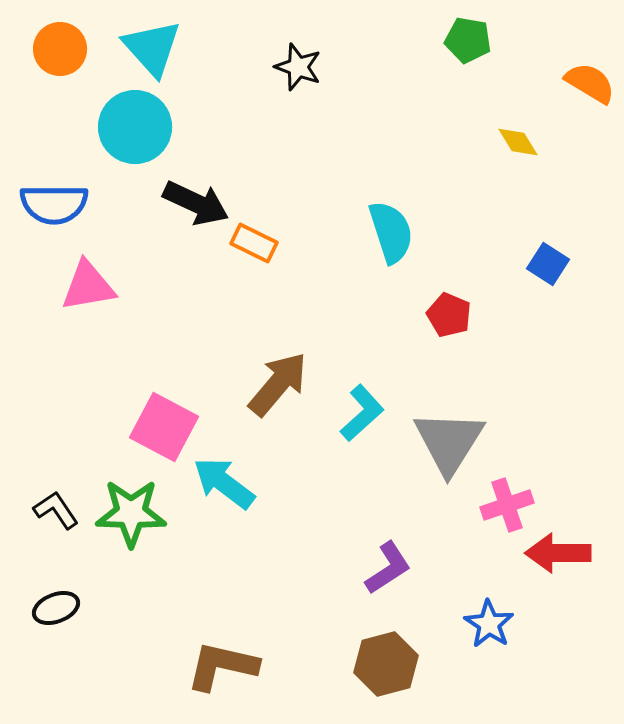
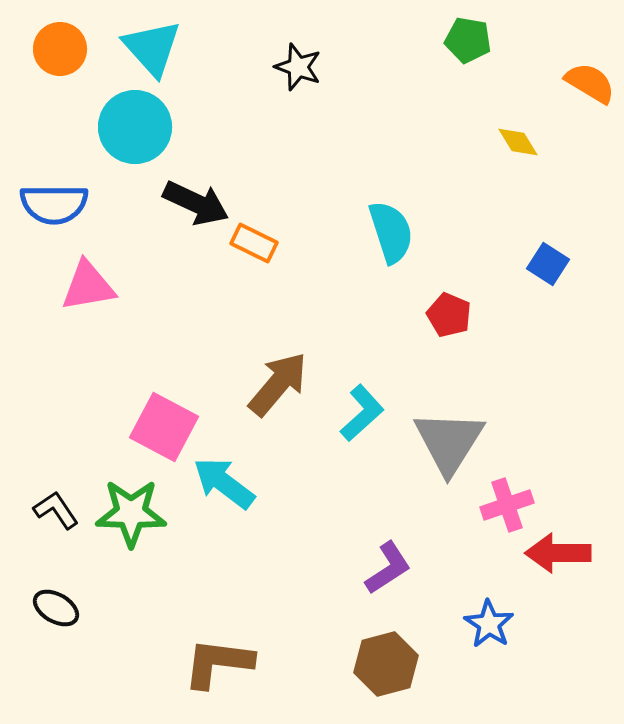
black ellipse: rotated 51 degrees clockwise
brown L-shape: moved 4 px left, 3 px up; rotated 6 degrees counterclockwise
